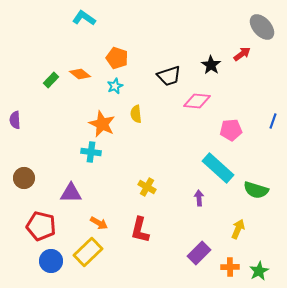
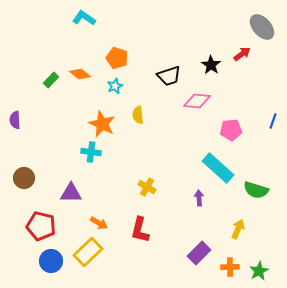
yellow semicircle: moved 2 px right, 1 px down
